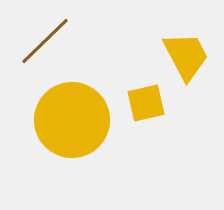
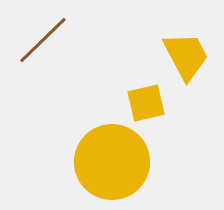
brown line: moved 2 px left, 1 px up
yellow circle: moved 40 px right, 42 px down
